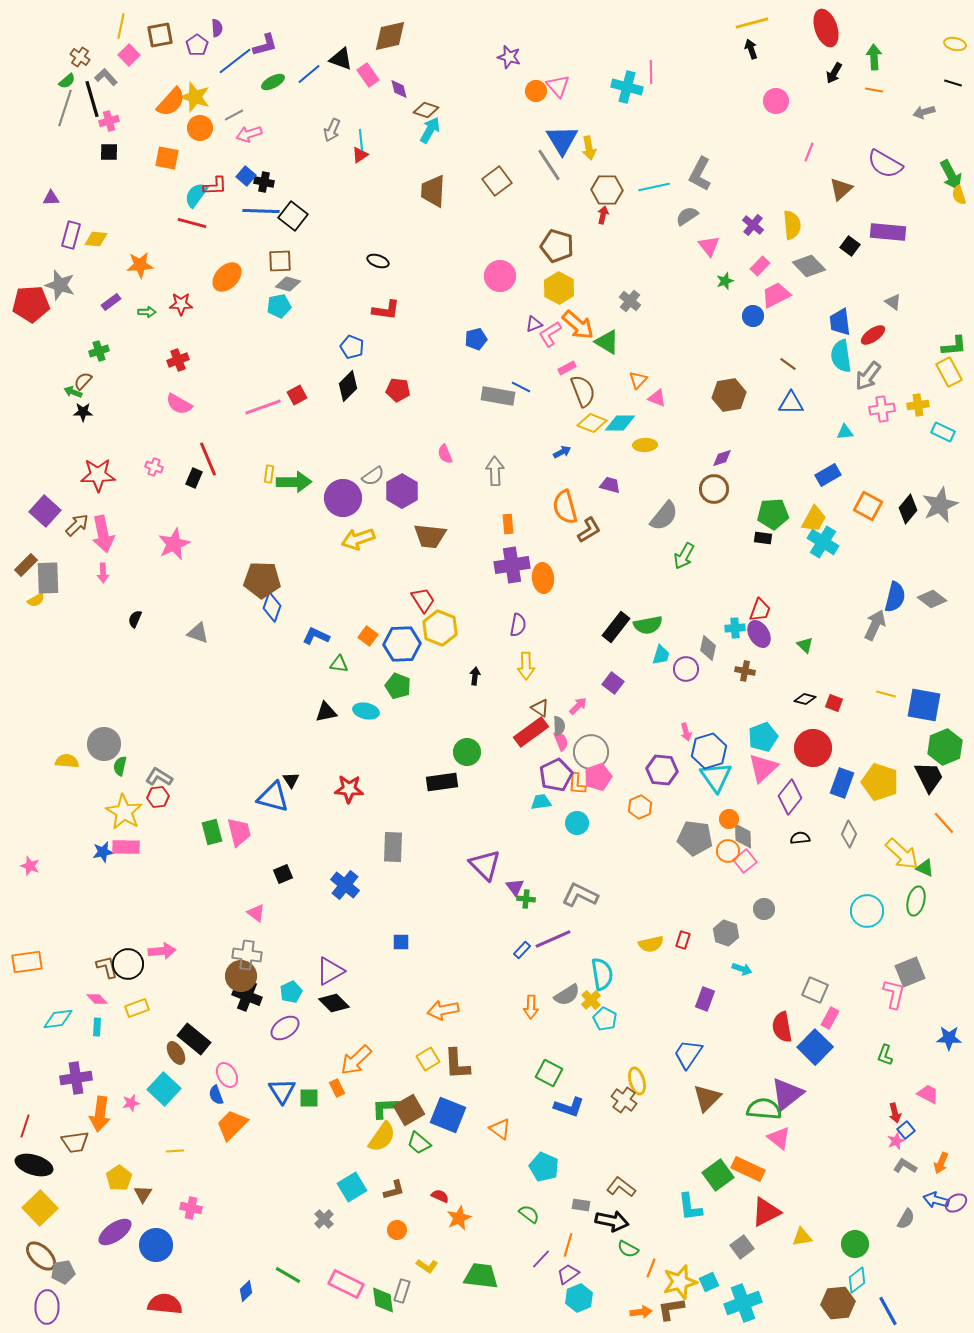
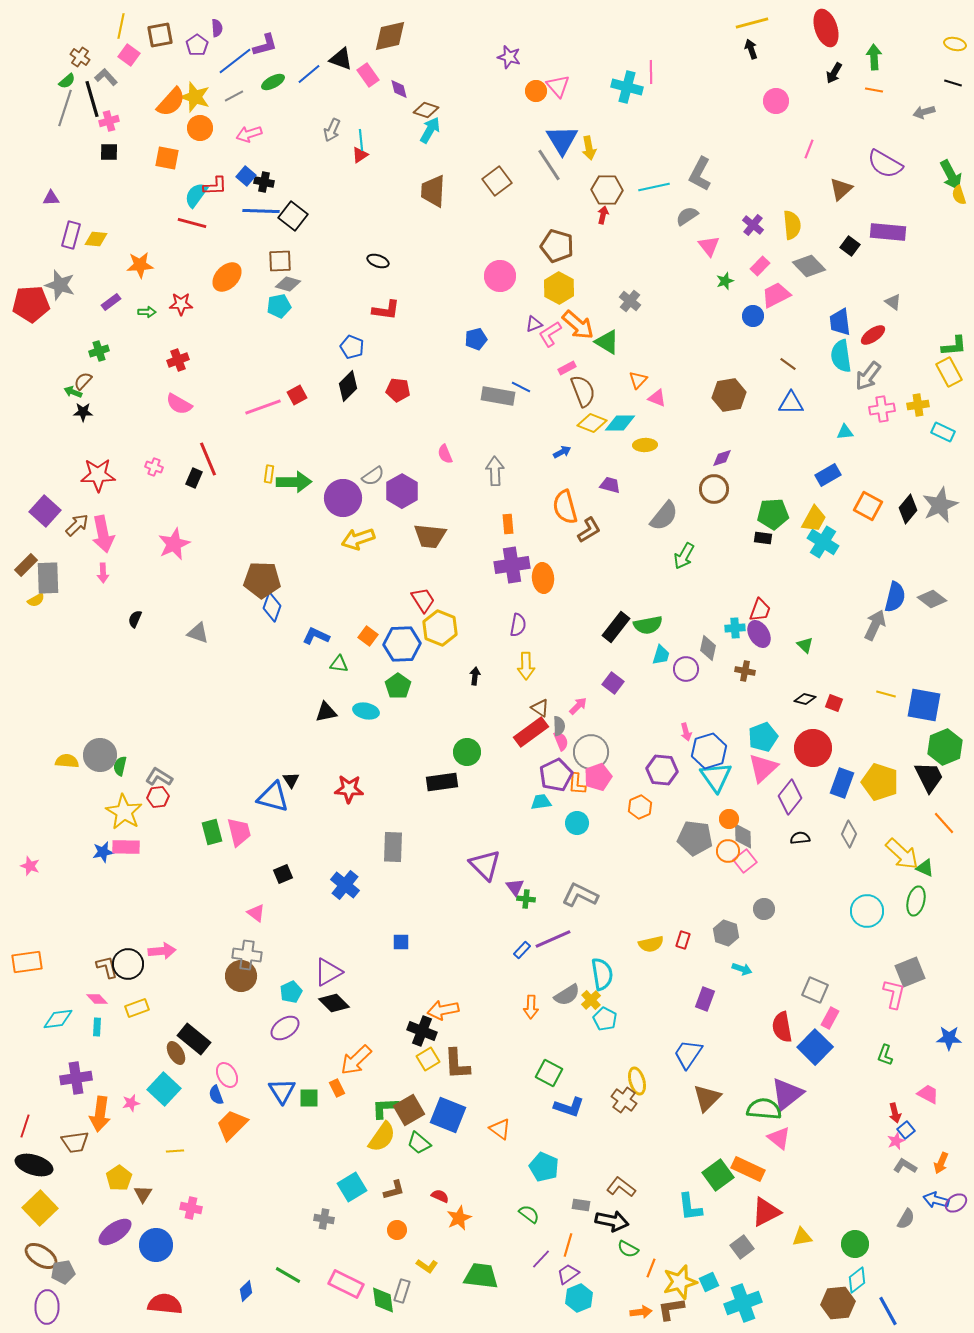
pink square at (129, 55): rotated 10 degrees counterclockwise
gray line at (234, 115): moved 19 px up
pink line at (809, 152): moved 3 px up
green pentagon at (398, 686): rotated 15 degrees clockwise
gray circle at (104, 744): moved 4 px left, 11 px down
purple triangle at (330, 971): moved 2 px left, 1 px down
black cross at (247, 996): moved 175 px right, 35 px down
gray cross at (324, 1219): rotated 36 degrees counterclockwise
brown ellipse at (41, 1256): rotated 12 degrees counterclockwise
